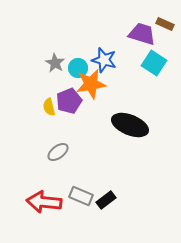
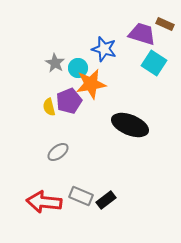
blue star: moved 11 px up
